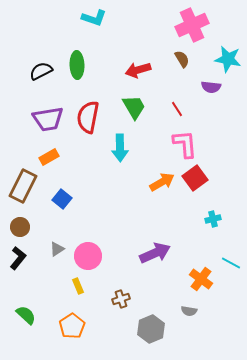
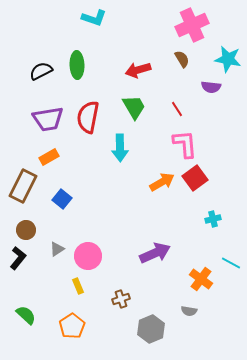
brown circle: moved 6 px right, 3 px down
